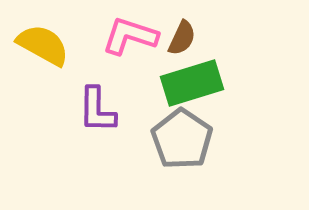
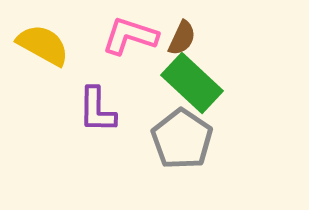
green rectangle: rotated 60 degrees clockwise
